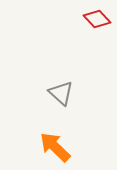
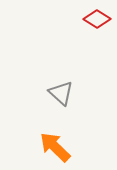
red diamond: rotated 16 degrees counterclockwise
